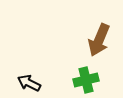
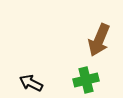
black arrow: moved 2 px right
